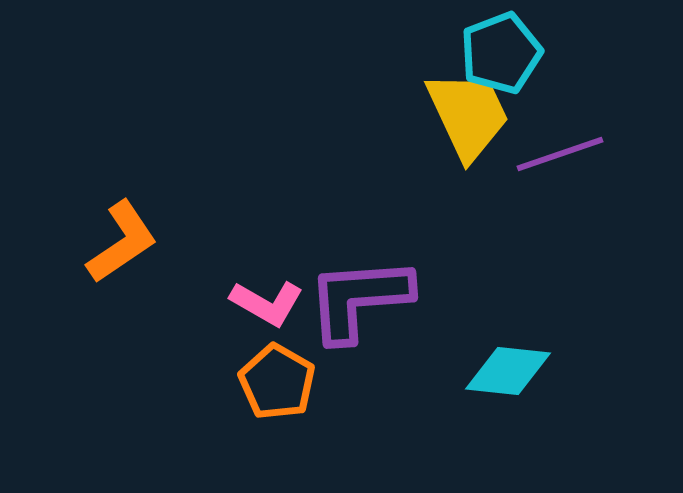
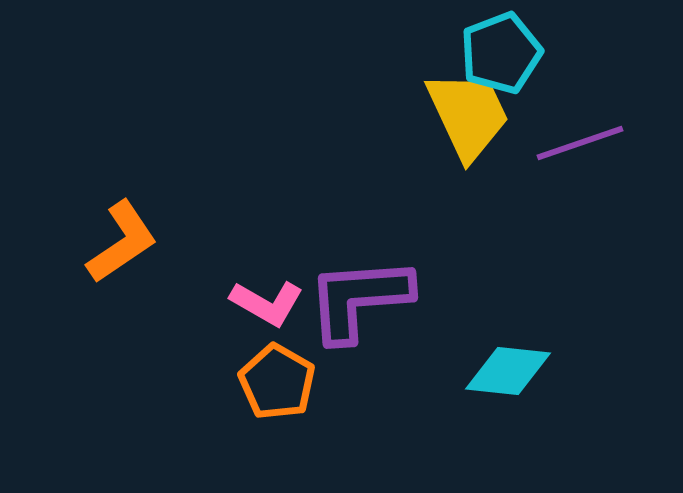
purple line: moved 20 px right, 11 px up
